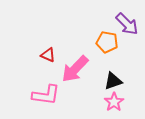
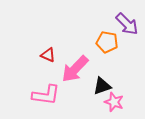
black triangle: moved 11 px left, 5 px down
pink star: rotated 18 degrees counterclockwise
